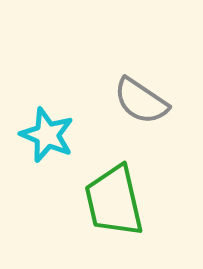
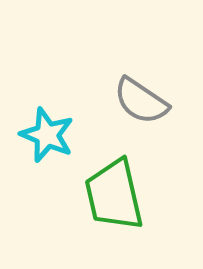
green trapezoid: moved 6 px up
